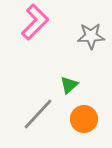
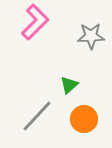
gray line: moved 1 px left, 2 px down
